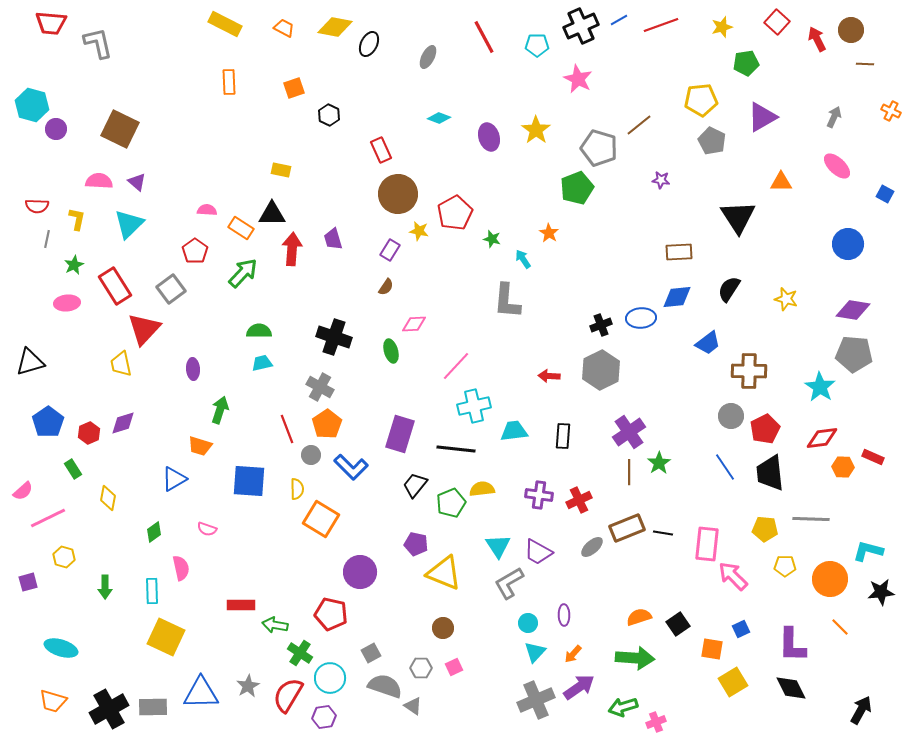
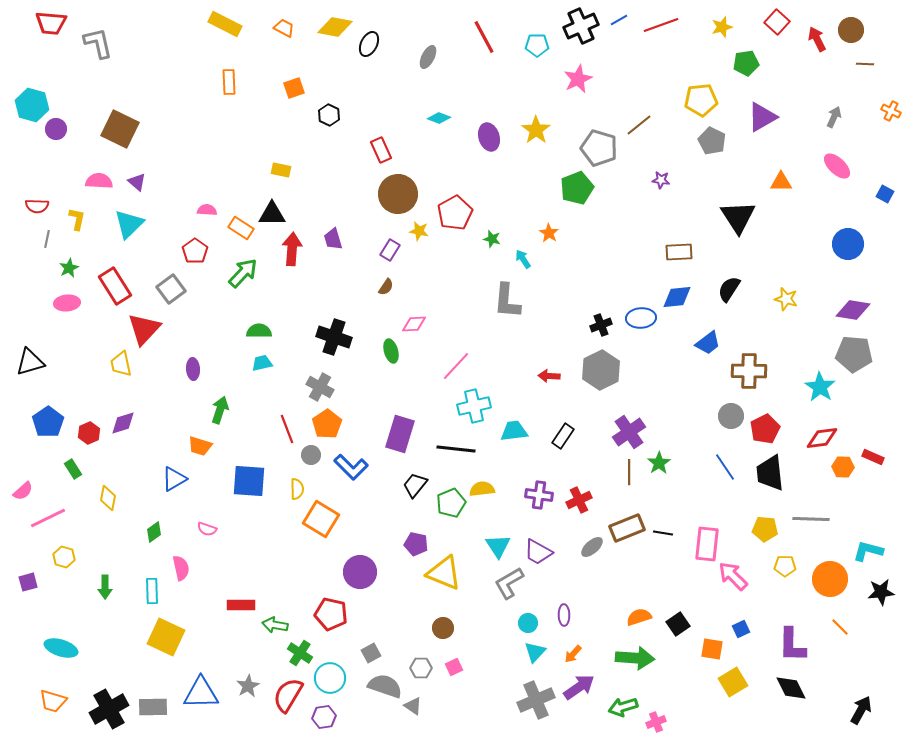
pink star at (578, 79): rotated 20 degrees clockwise
green star at (74, 265): moved 5 px left, 3 px down
black rectangle at (563, 436): rotated 30 degrees clockwise
